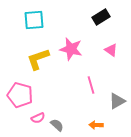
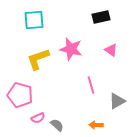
black rectangle: rotated 18 degrees clockwise
